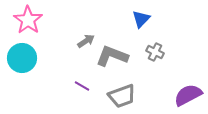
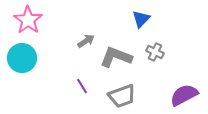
gray L-shape: moved 4 px right, 1 px down
purple line: rotated 28 degrees clockwise
purple semicircle: moved 4 px left
